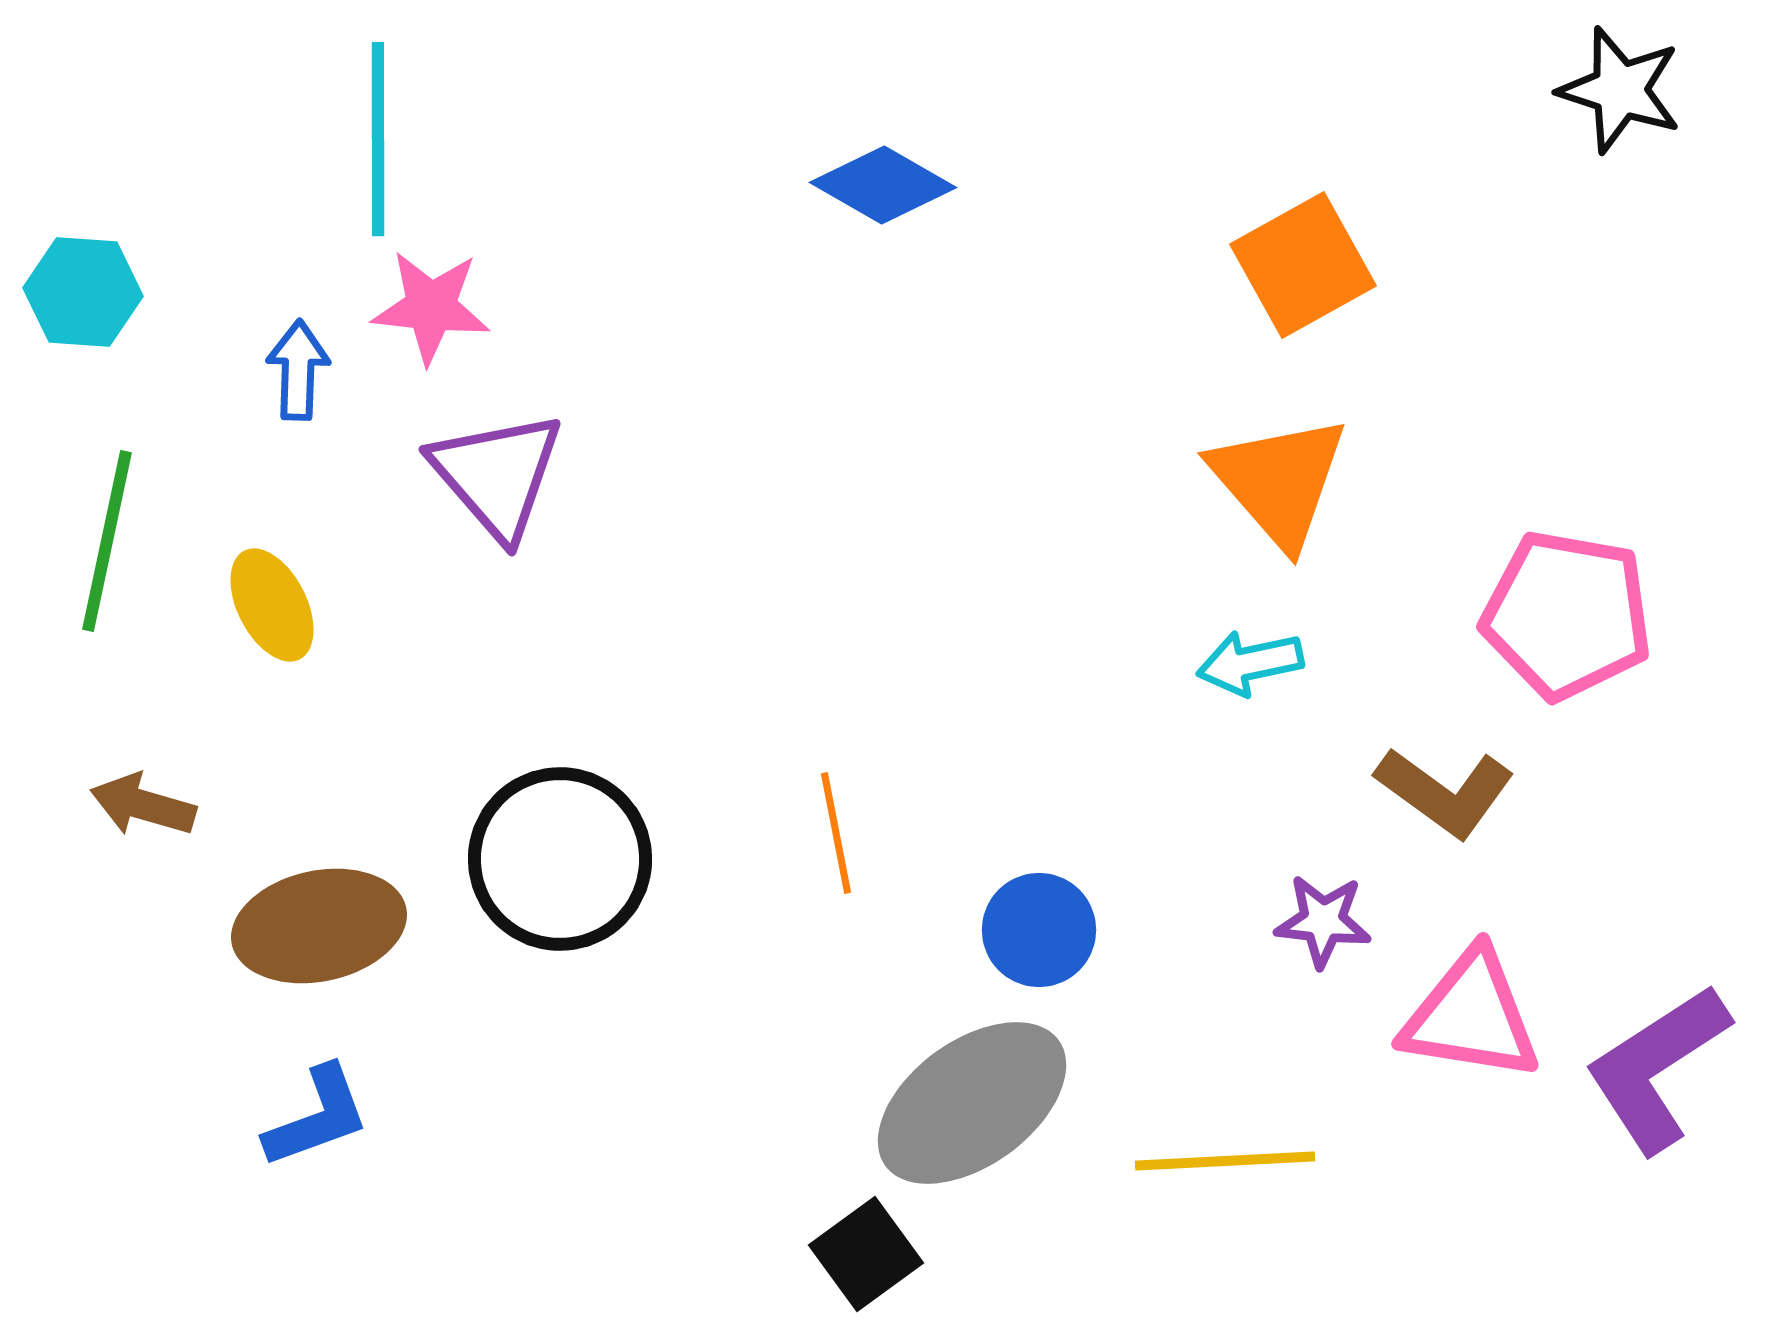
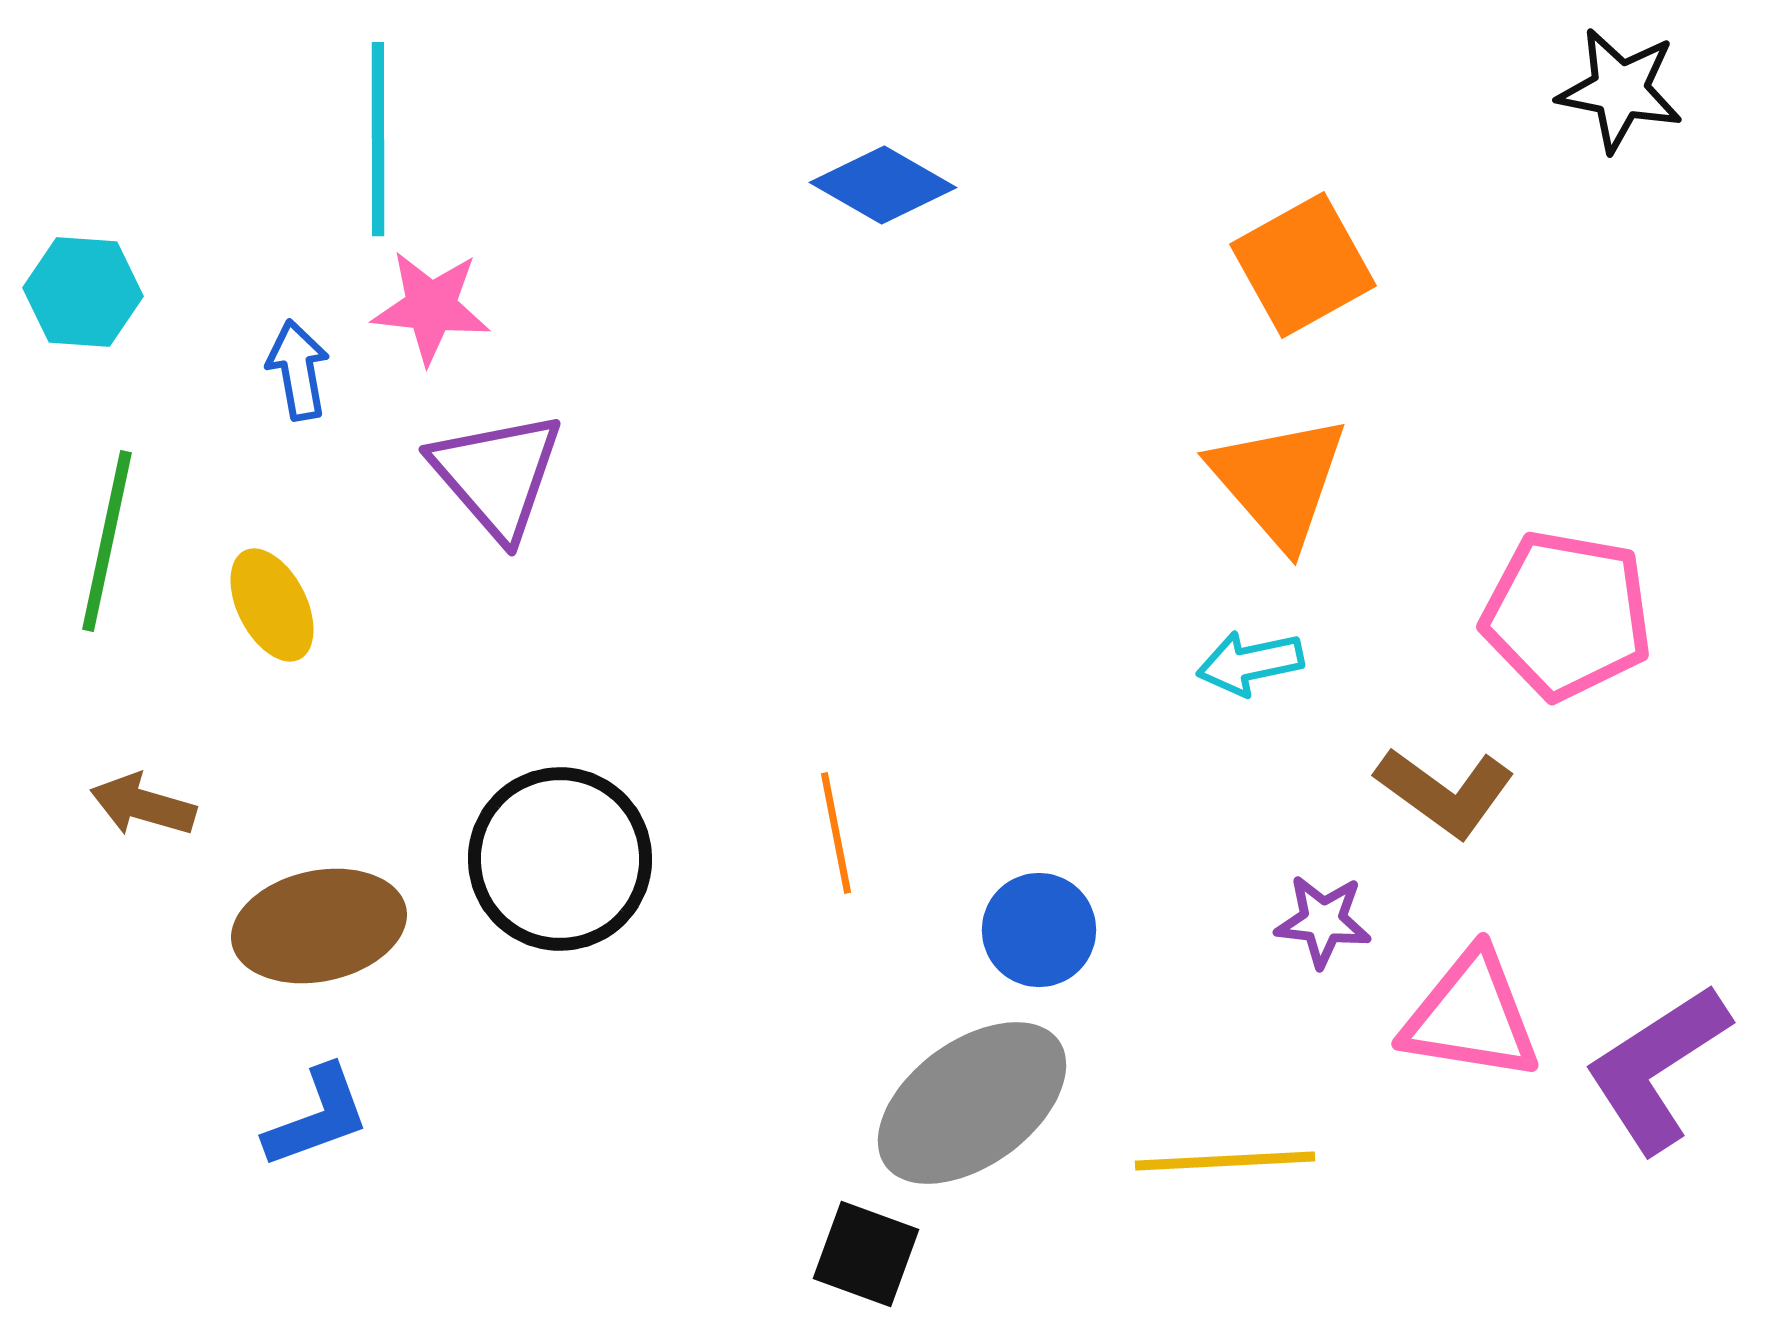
black star: rotated 7 degrees counterclockwise
blue arrow: rotated 12 degrees counterclockwise
black square: rotated 34 degrees counterclockwise
